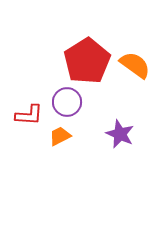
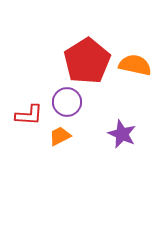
orange semicircle: rotated 24 degrees counterclockwise
purple star: moved 2 px right
